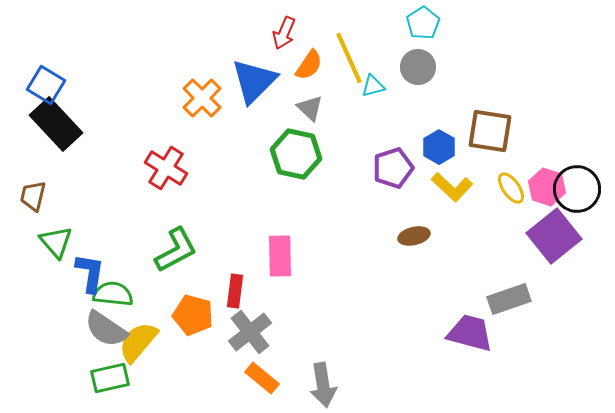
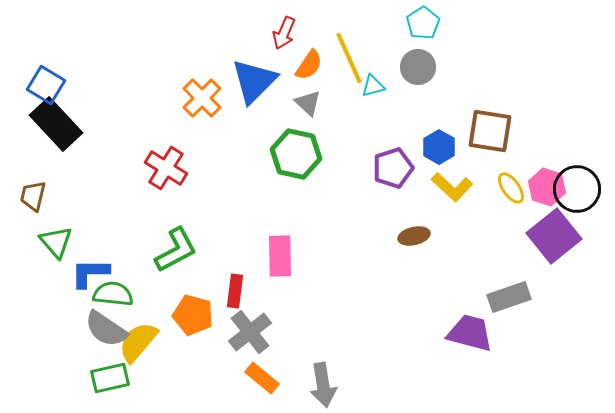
gray triangle: moved 2 px left, 5 px up
blue L-shape: rotated 99 degrees counterclockwise
gray rectangle: moved 2 px up
